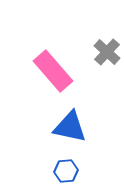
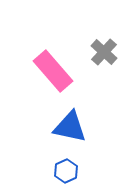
gray cross: moved 3 px left
blue hexagon: rotated 20 degrees counterclockwise
